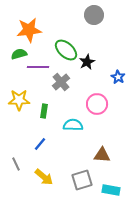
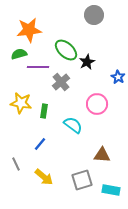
yellow star: moved 2 px right, 3 px down; rotated 10 degrees clockwise
cyan semicircle: rotated 36 degrees clockwise
